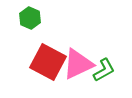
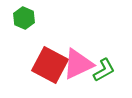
green hexagon: moved 6 px left
red square: moved 2 px right, 3 px down
